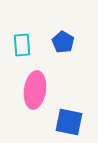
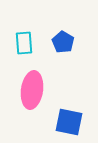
cyan rectangle: moved 2 px right, 2 px up
pink ellipse: moved 3 px left
